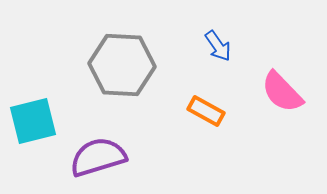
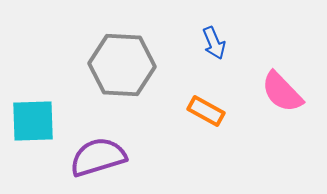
blue arrow: moved 4 px left, 3 px up; rotated 12 degrees clockwise
cyan square: rotated 12 degrees clockwise
